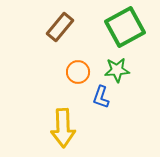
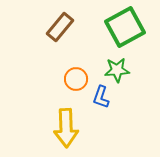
orange circle: moved 2 px left, 7 px down
yellow arrow: moved 3 px right
